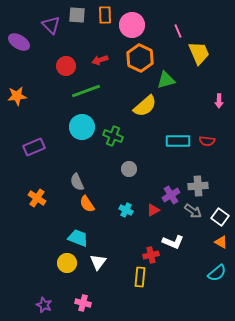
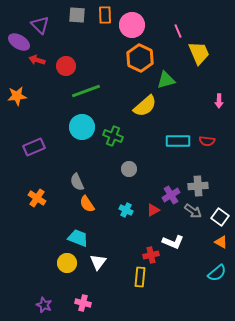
purple triangle: moved 11 px left
red arrow: moved 63 px left; rotated 35 degrees clockwise
